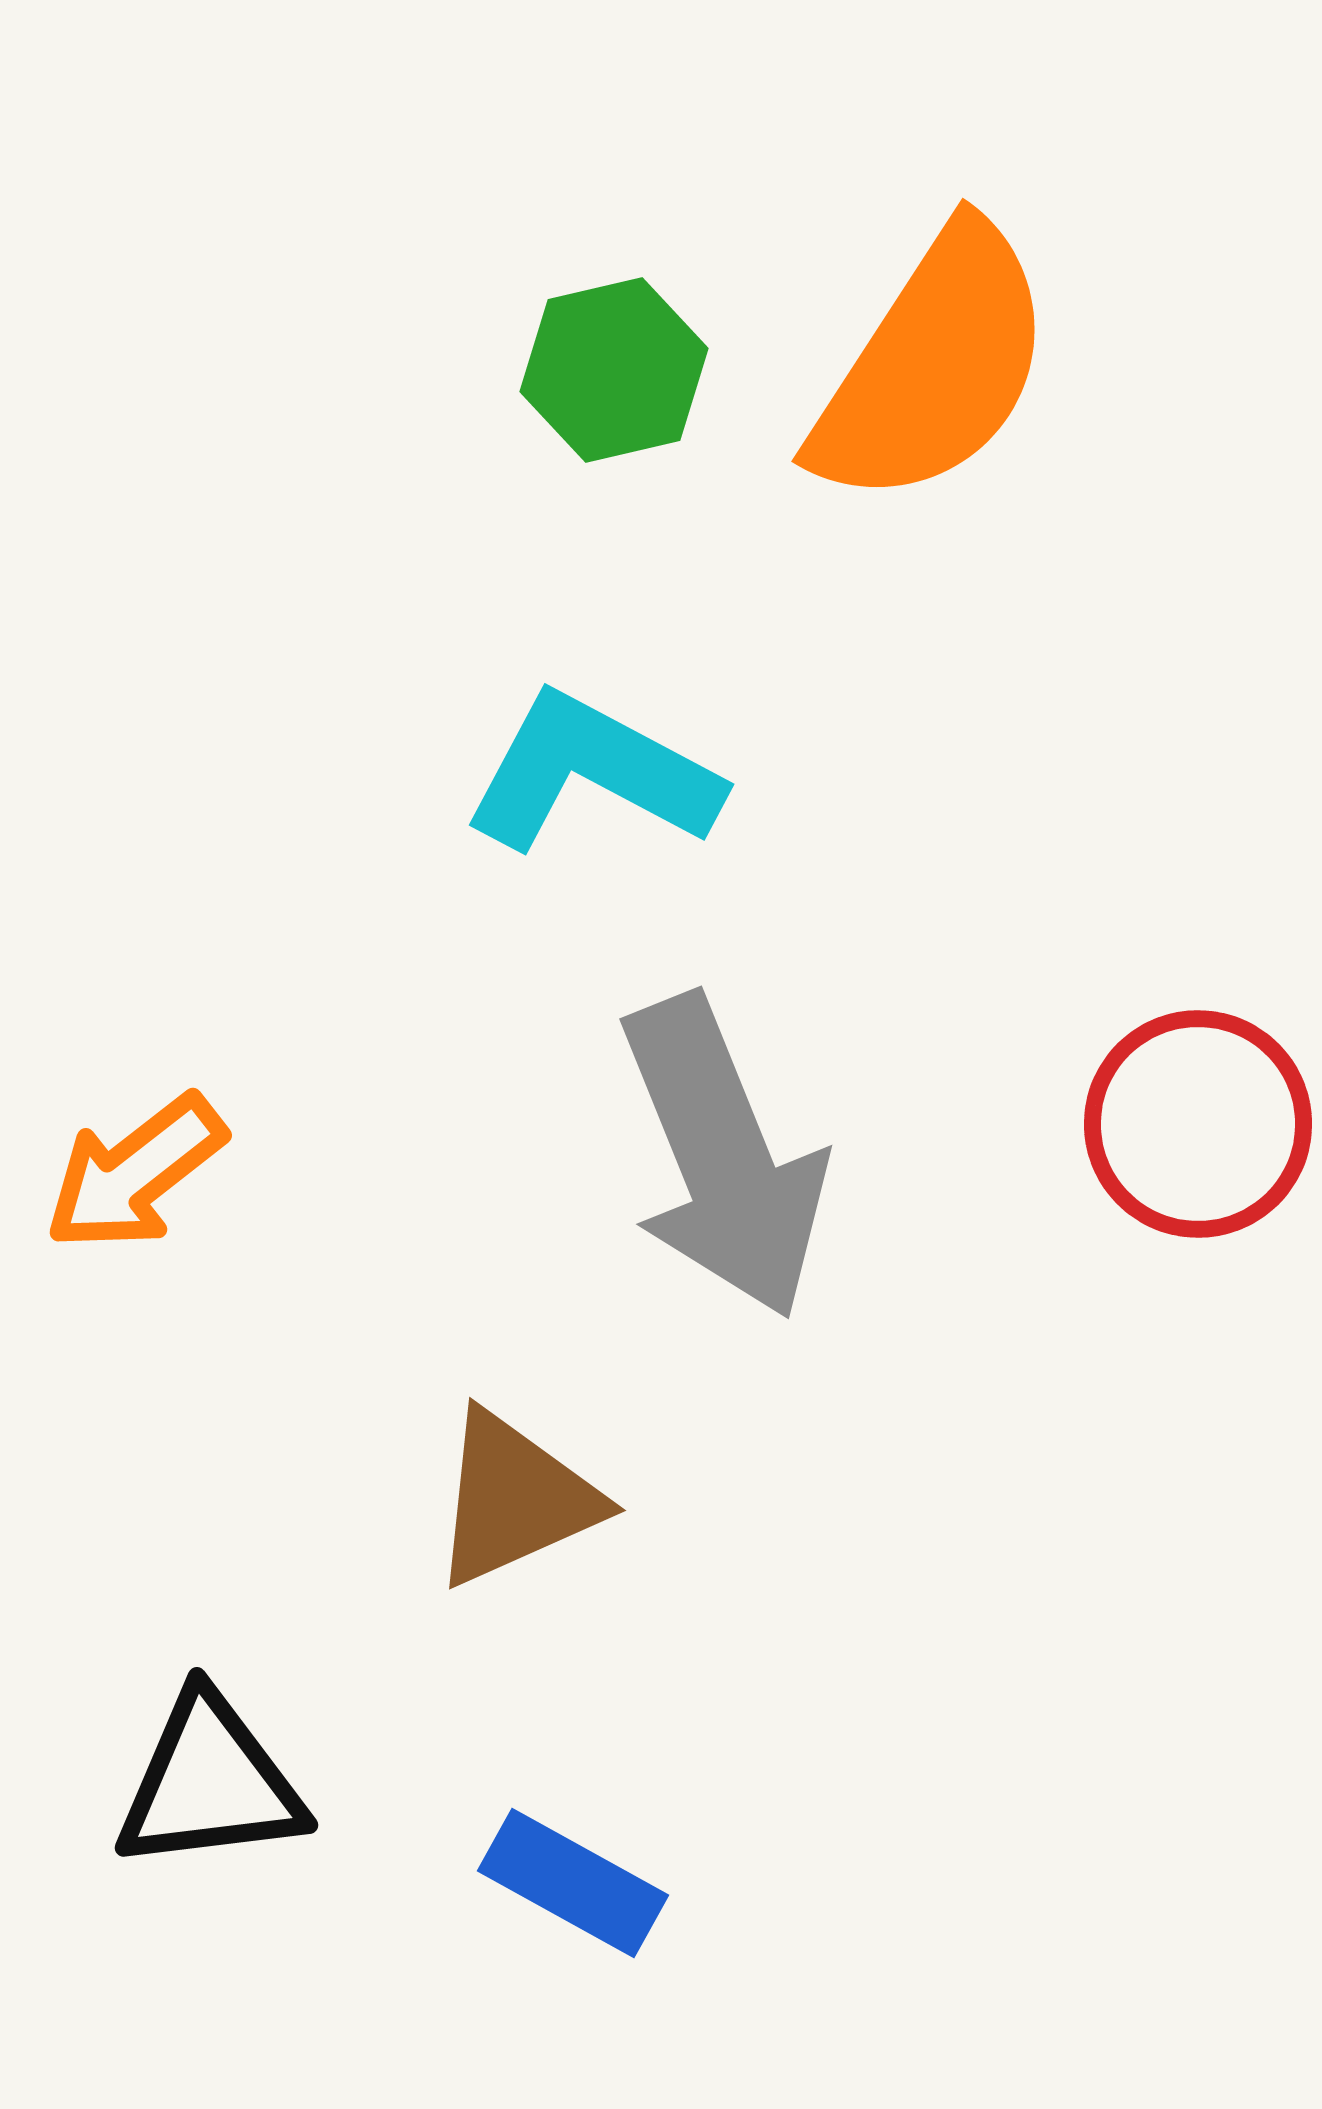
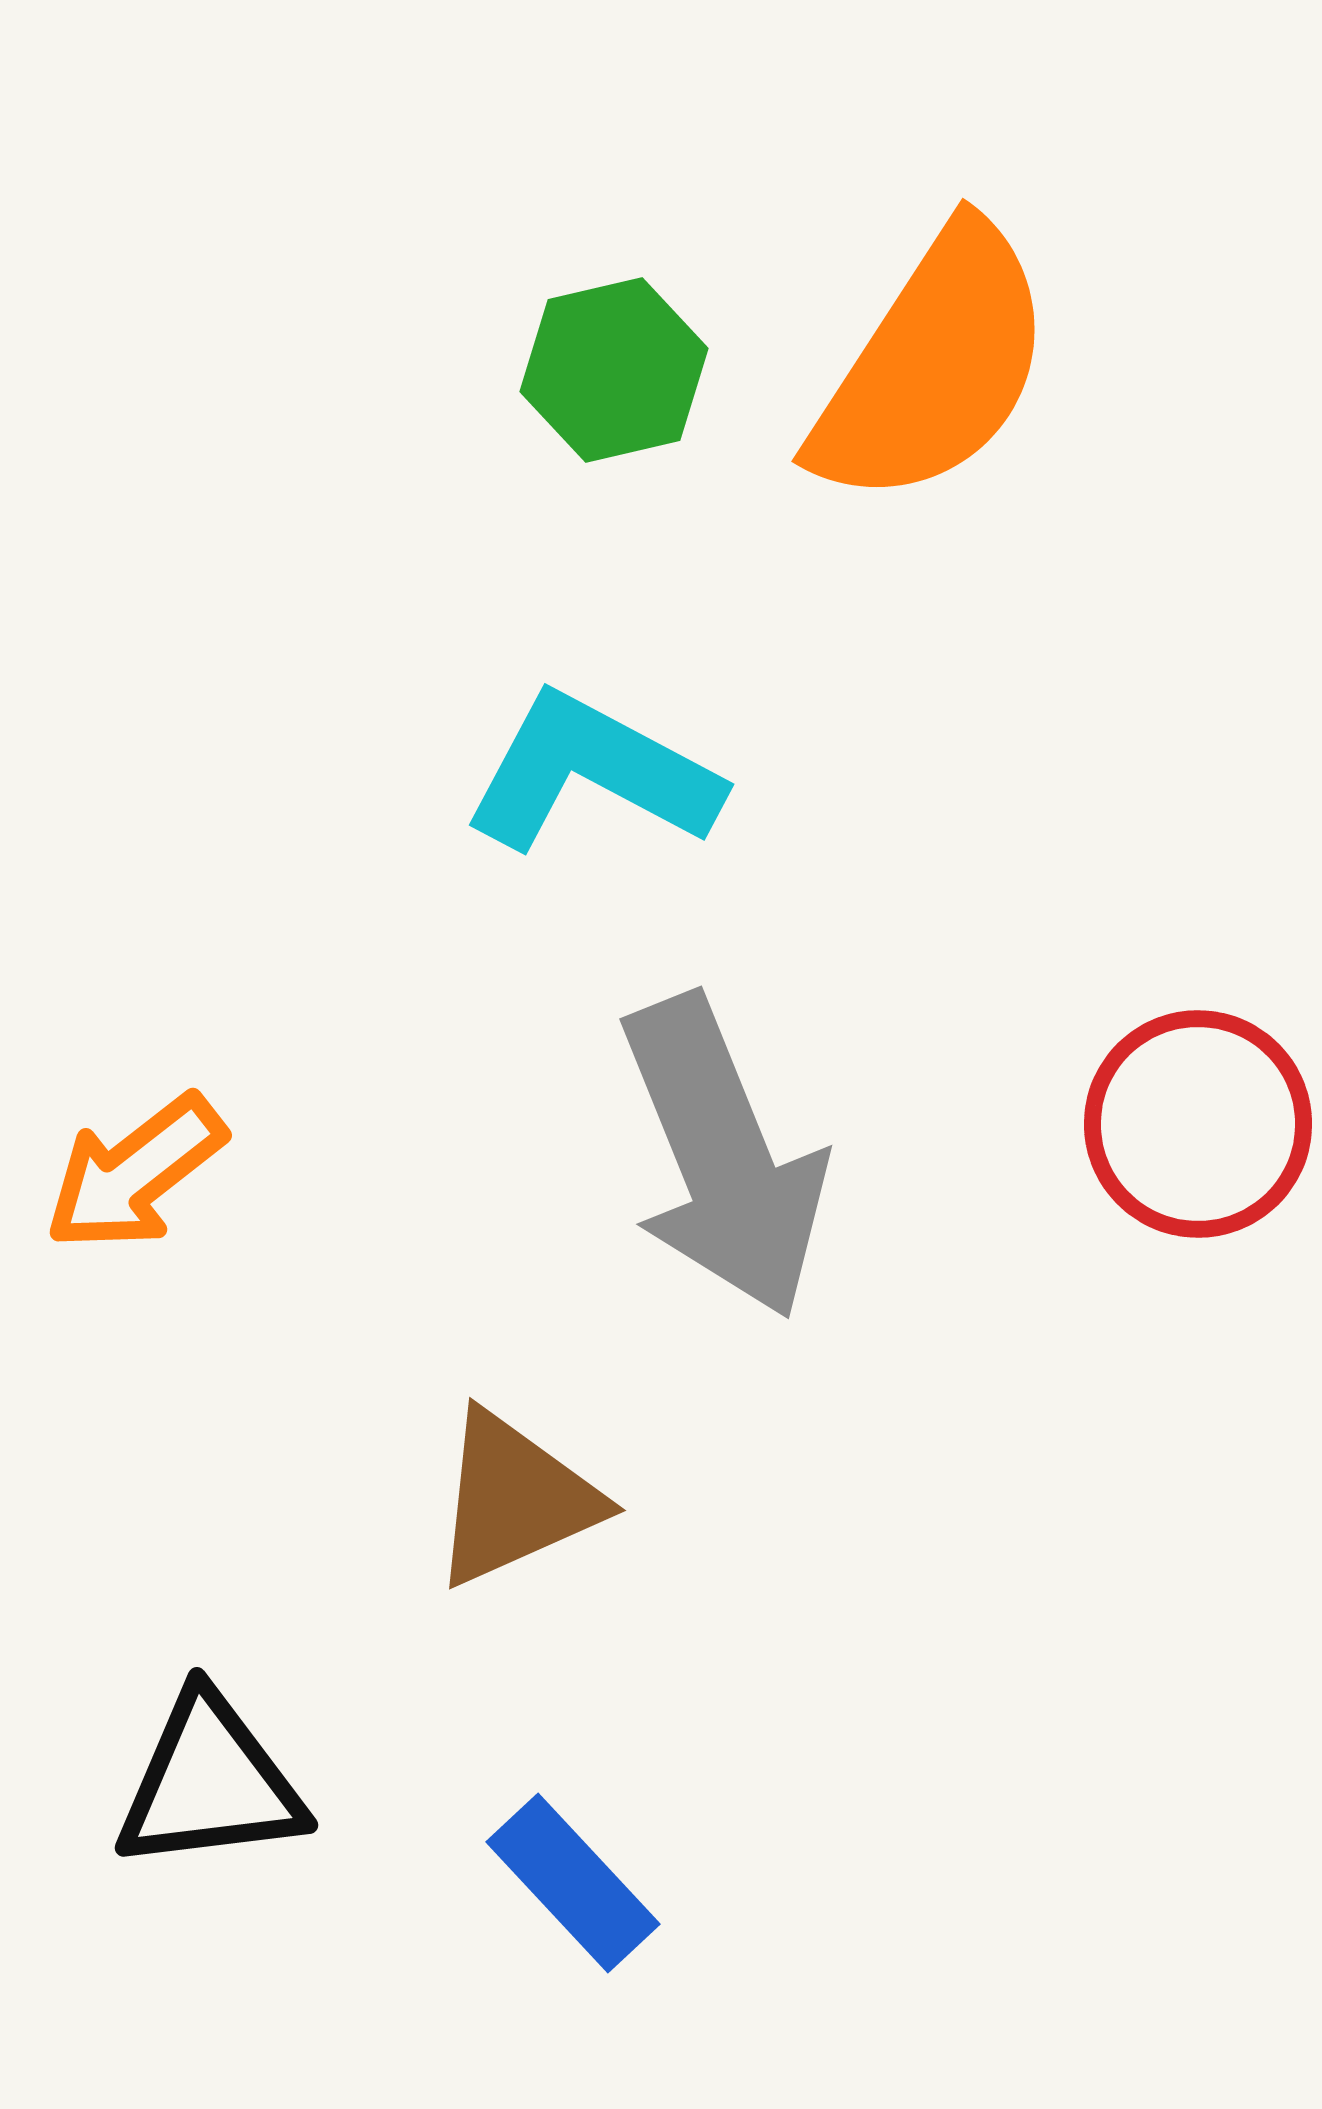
blue rectangle: rotated 18 degrees clockwise
